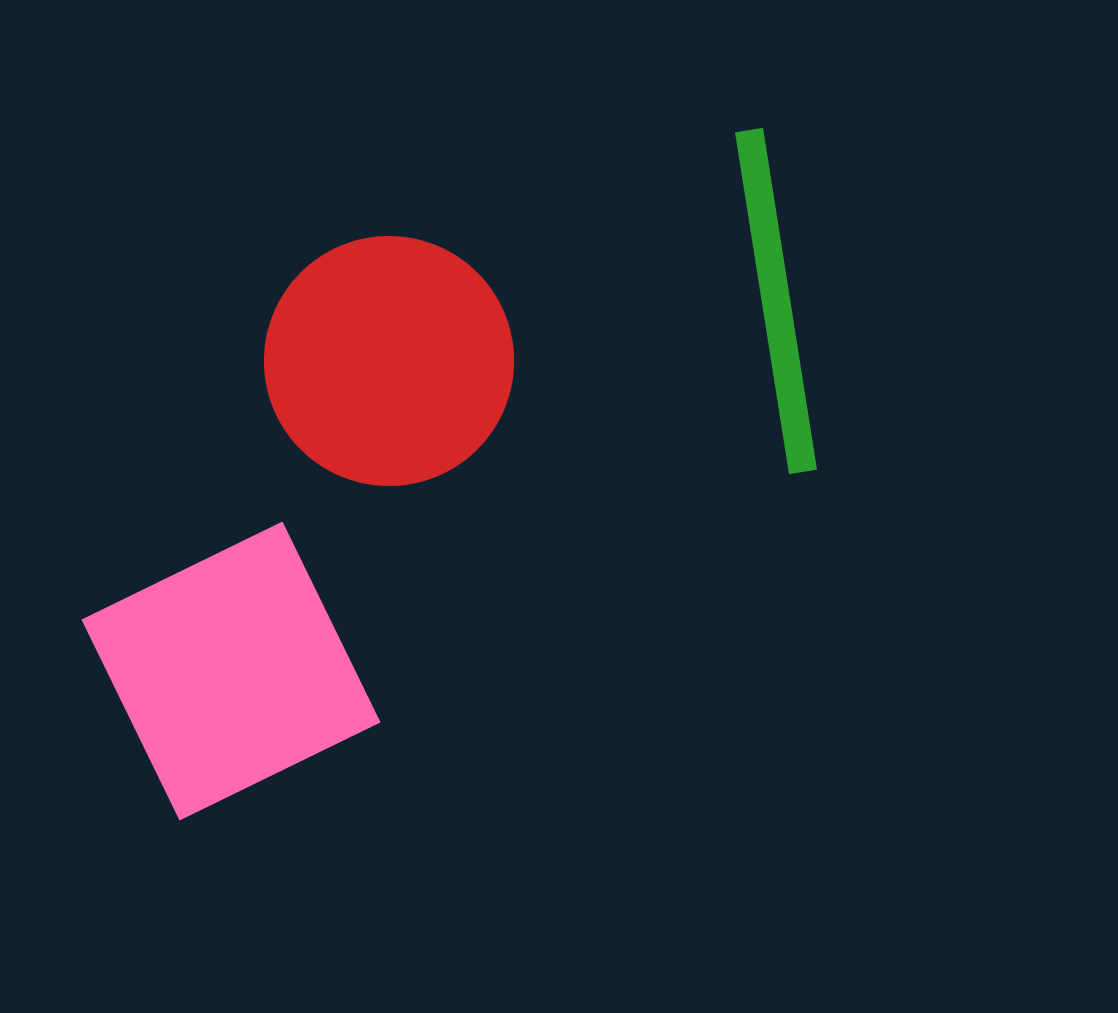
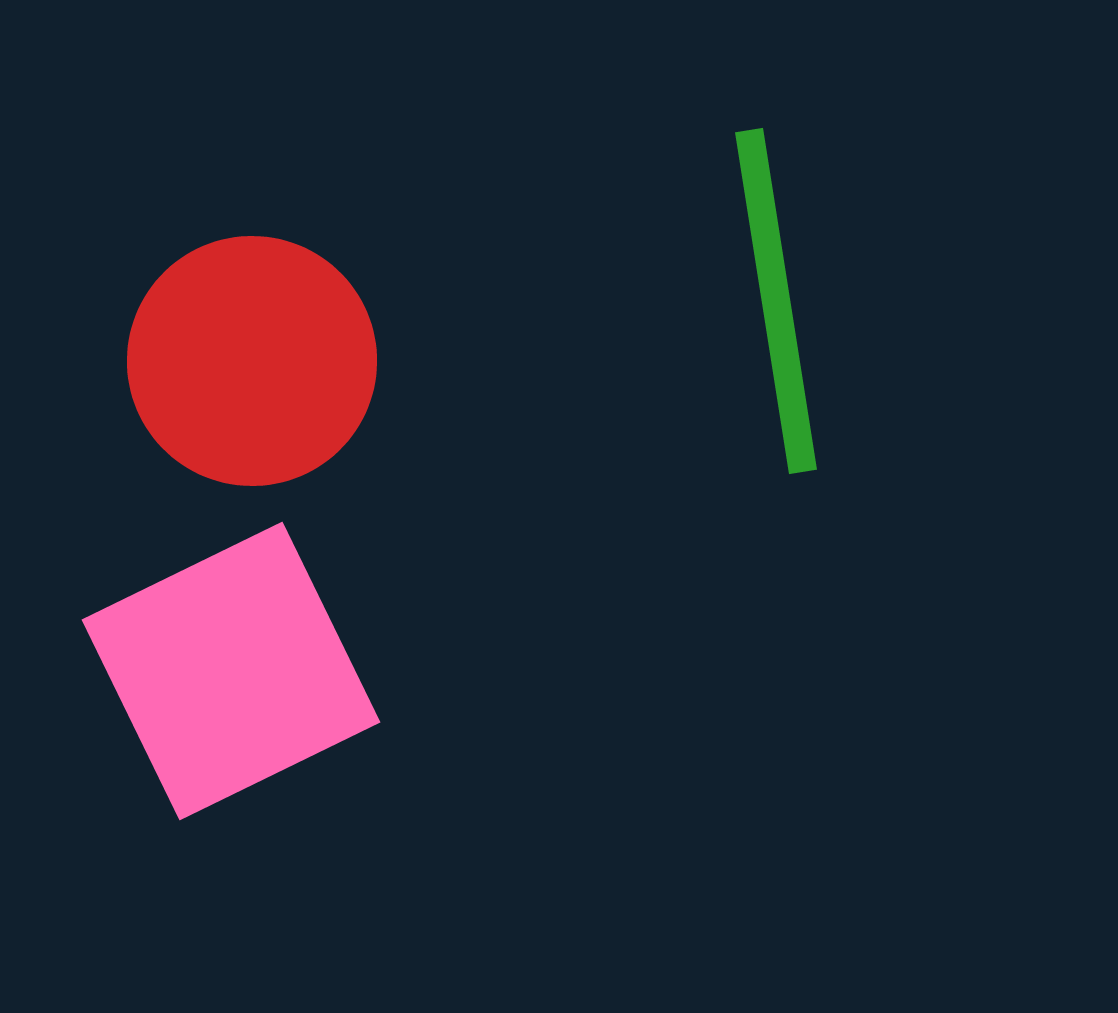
red circle: moved 137 px left
